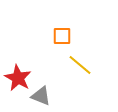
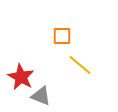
red star: moved 3 px right, 1 px up
